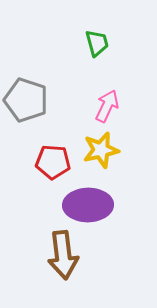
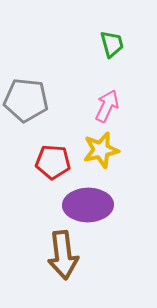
green trapezoid: moved 15 px right, 1 px down
gray pentagon: rotated 12 degrees counterclockwise
